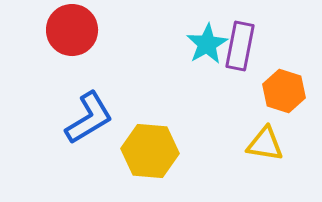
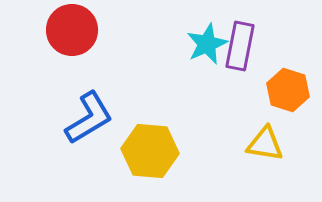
cyan star: rotated 6 degrees clockwise
orange hexagon: moved 4 px right, 1 px up
